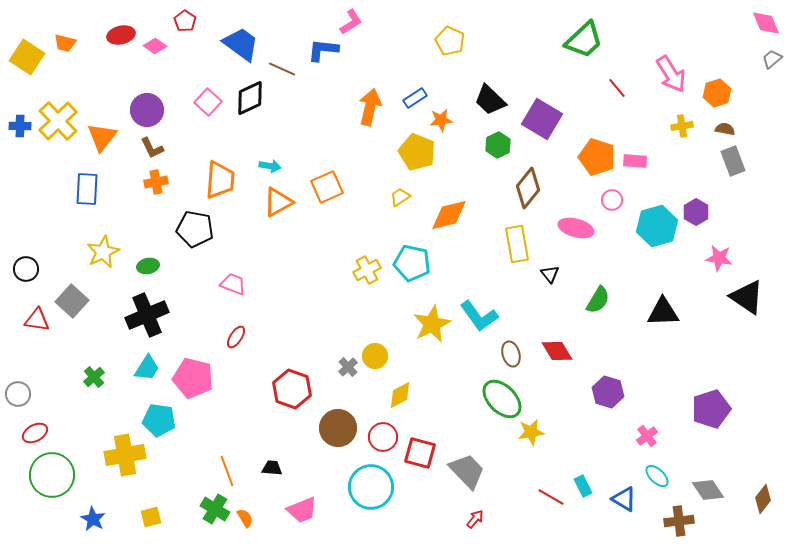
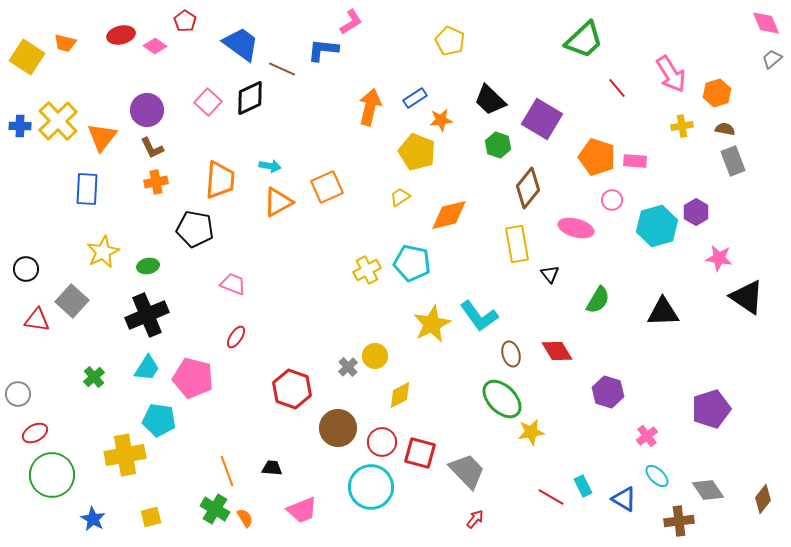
green hexagon at (498, 145): rotated 15 degrees counterclockwise
red circle at (383, 437): moved 1 px left, 5 px down
